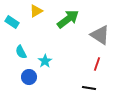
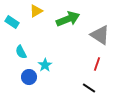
green arrow: rotated 15 degrees clockwise
cyan star: moved 4 px down
black line: rotated 24 degrees clockwise
